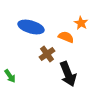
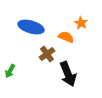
green arrow: moved 5 px up; rotated 64 degrees clockwise
